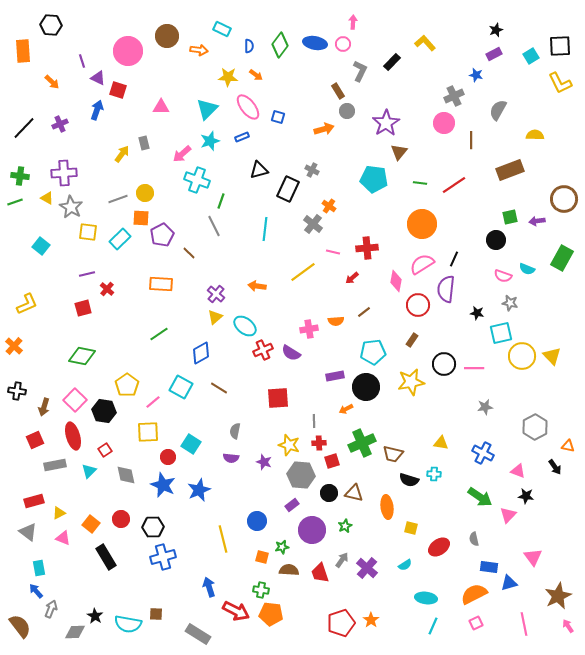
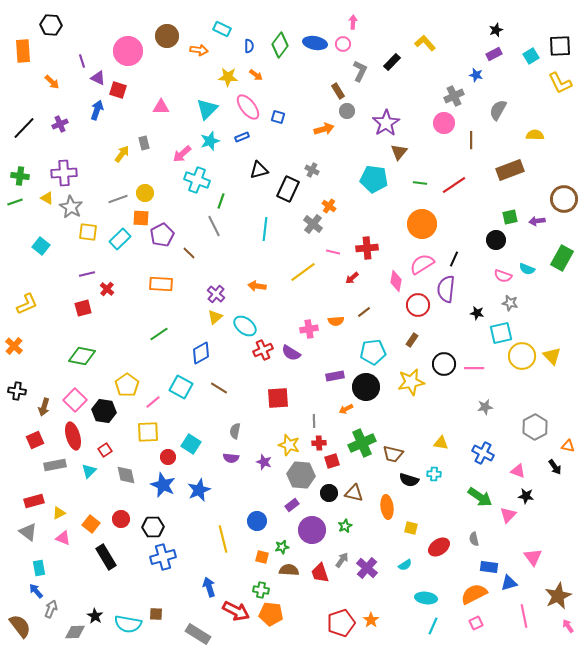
pink line at (524, 624): moved 8 px up
